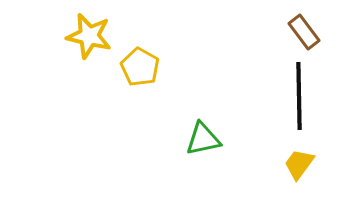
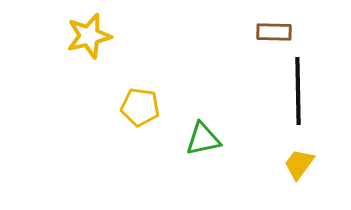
brown rectangle: moved 30 px left; rotated 52 degrees counterclockwise
yellow star: rotated 27 degrees counterclockwise
yellow pentagon: moved 40 px down; rotated 21 degrees counterclockwise
black line: moved 1 px left, 5 px up
